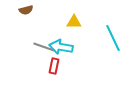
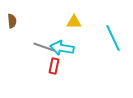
brown semicircle: moved 14 px left, 11 px down; rotated 80 degrees counterclockwise
cyan arrow: moved 1 px right, 1 px down
